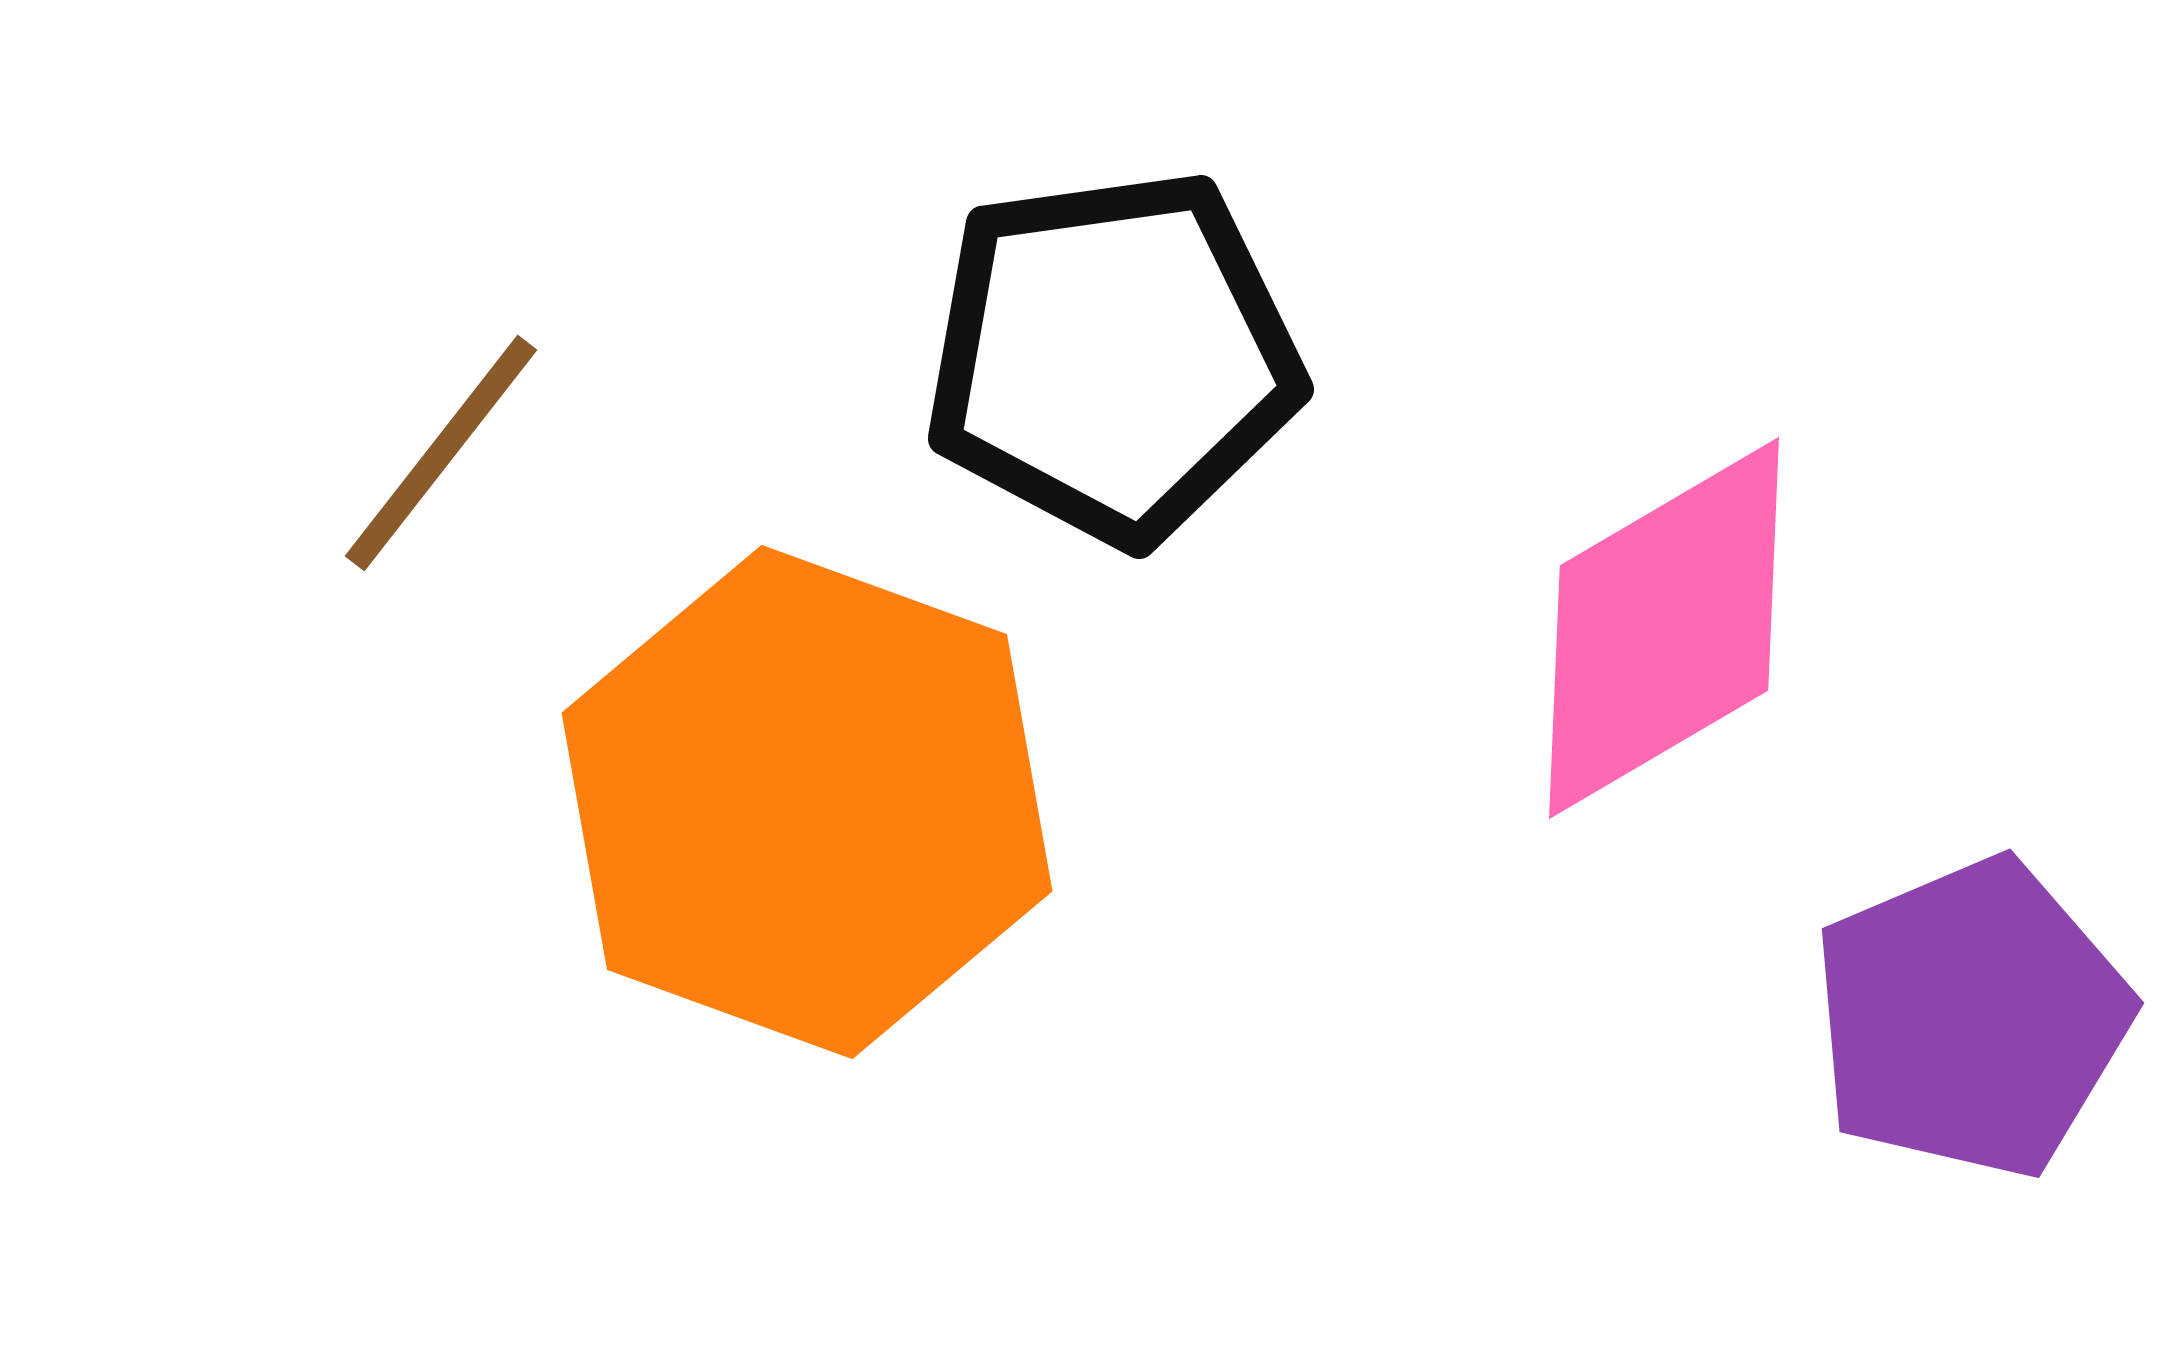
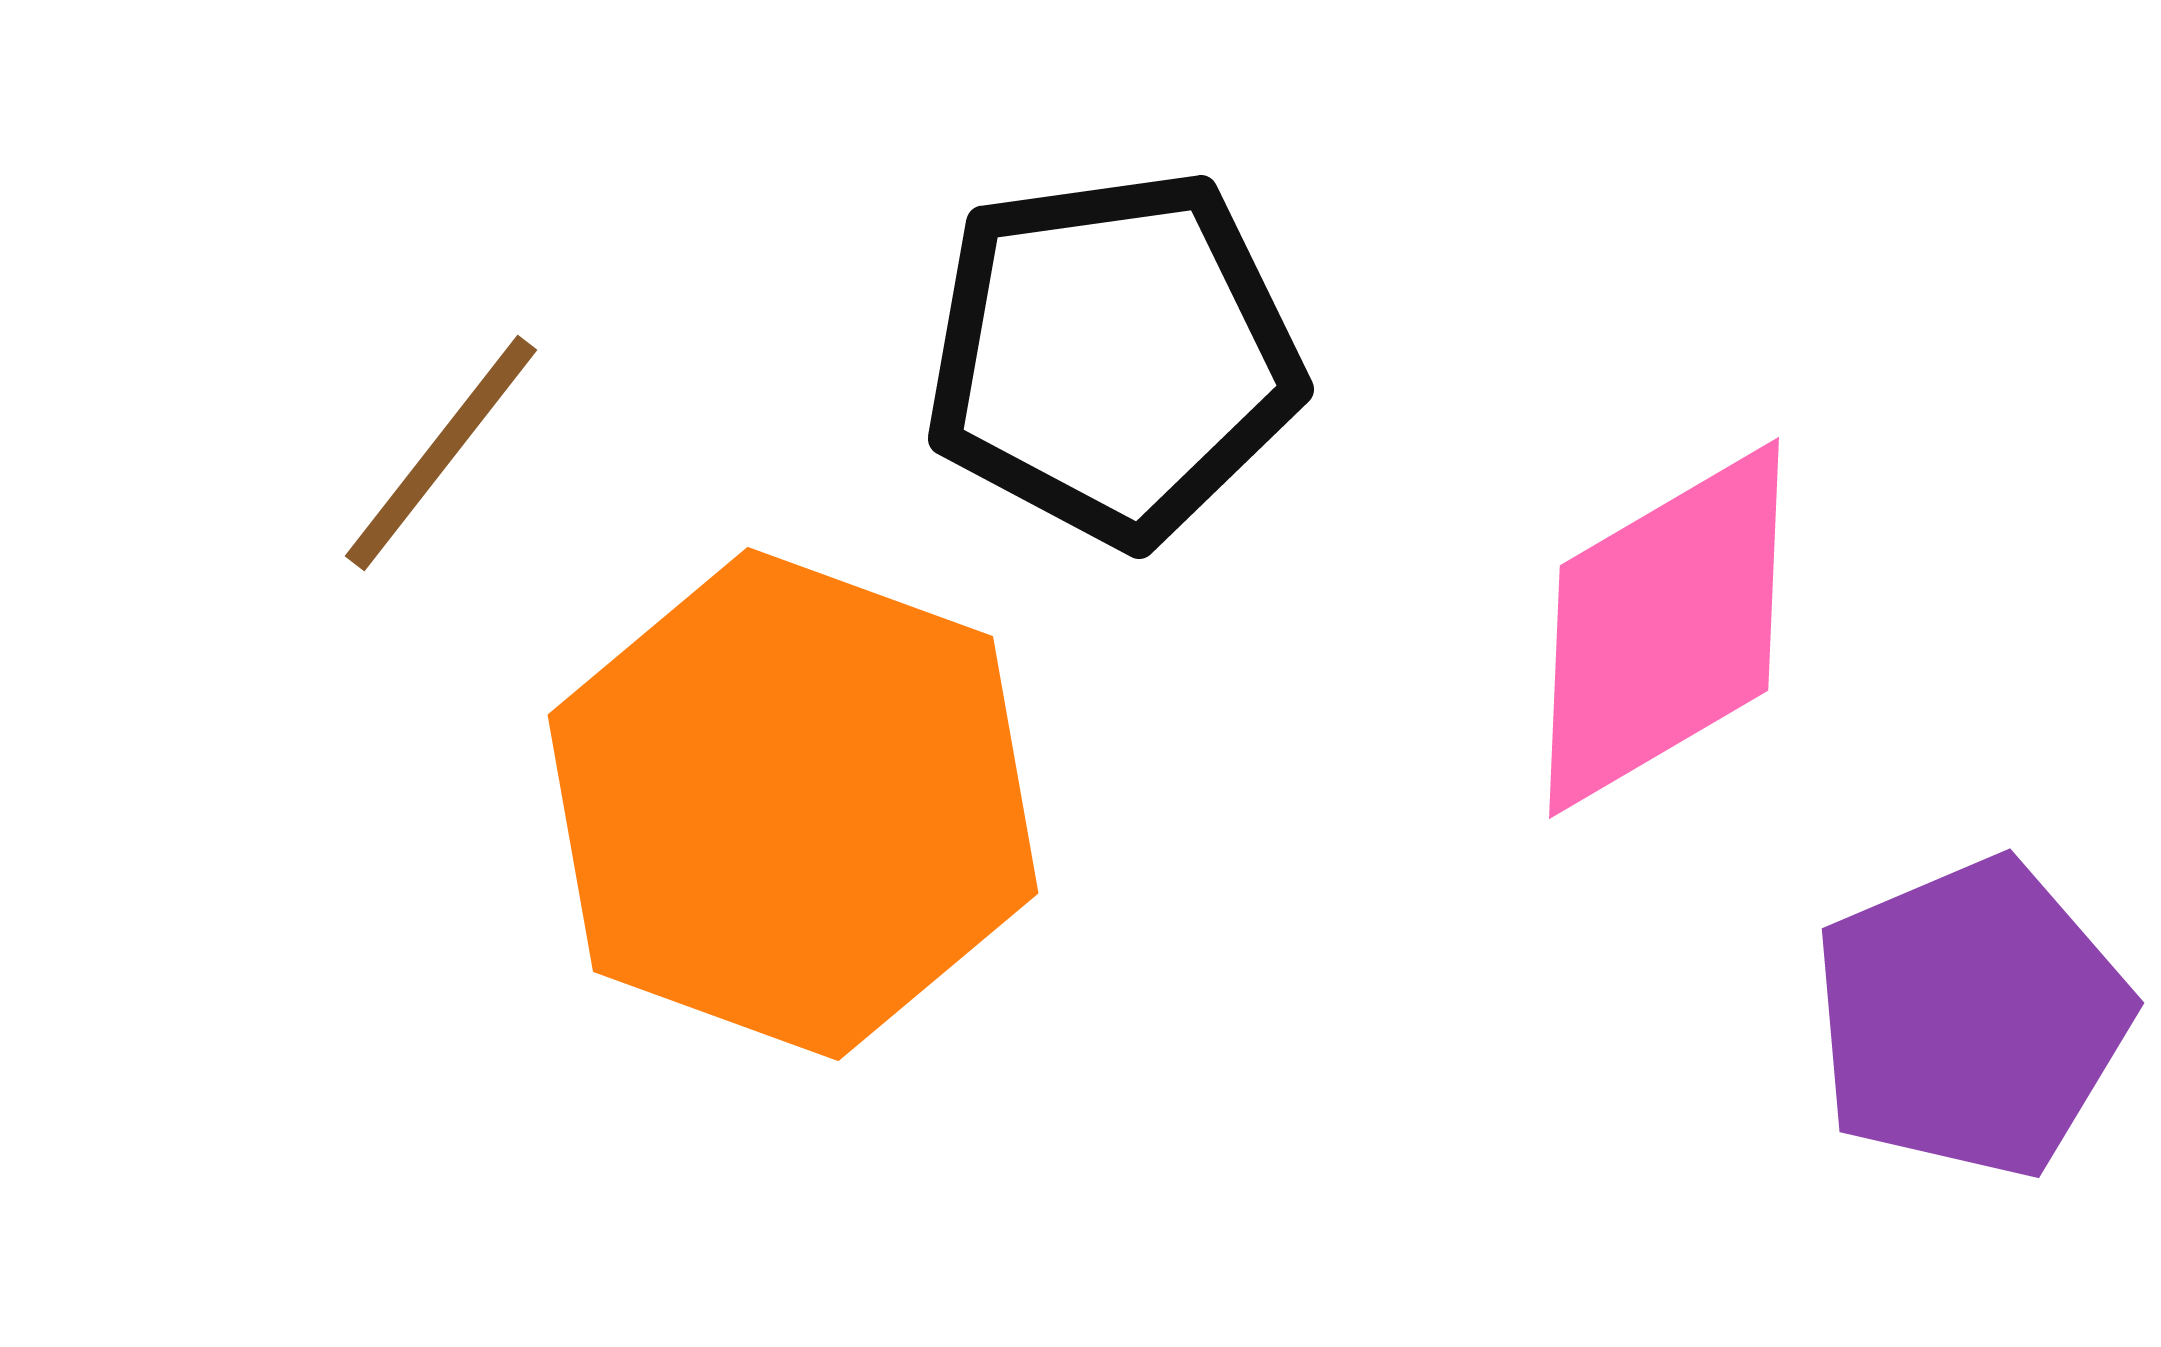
orange hexagon: moved 14 px left, 2 px down
